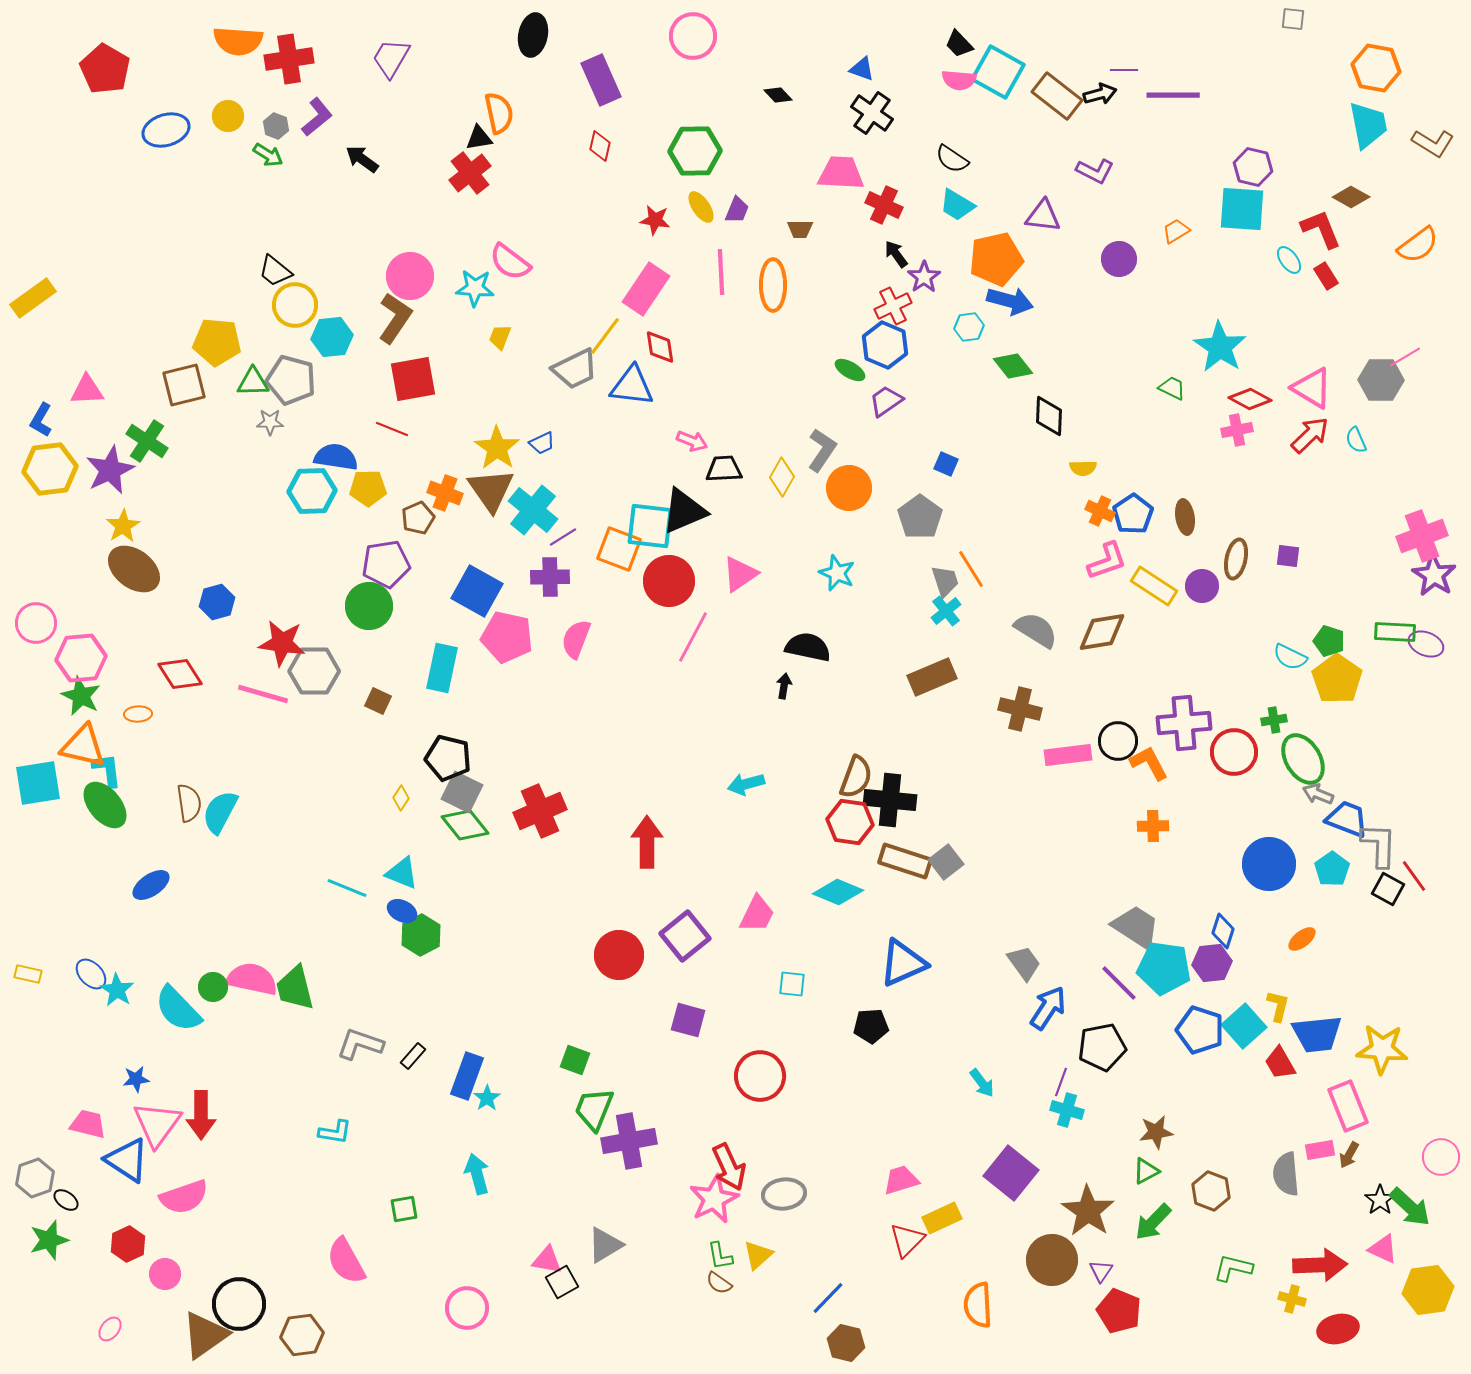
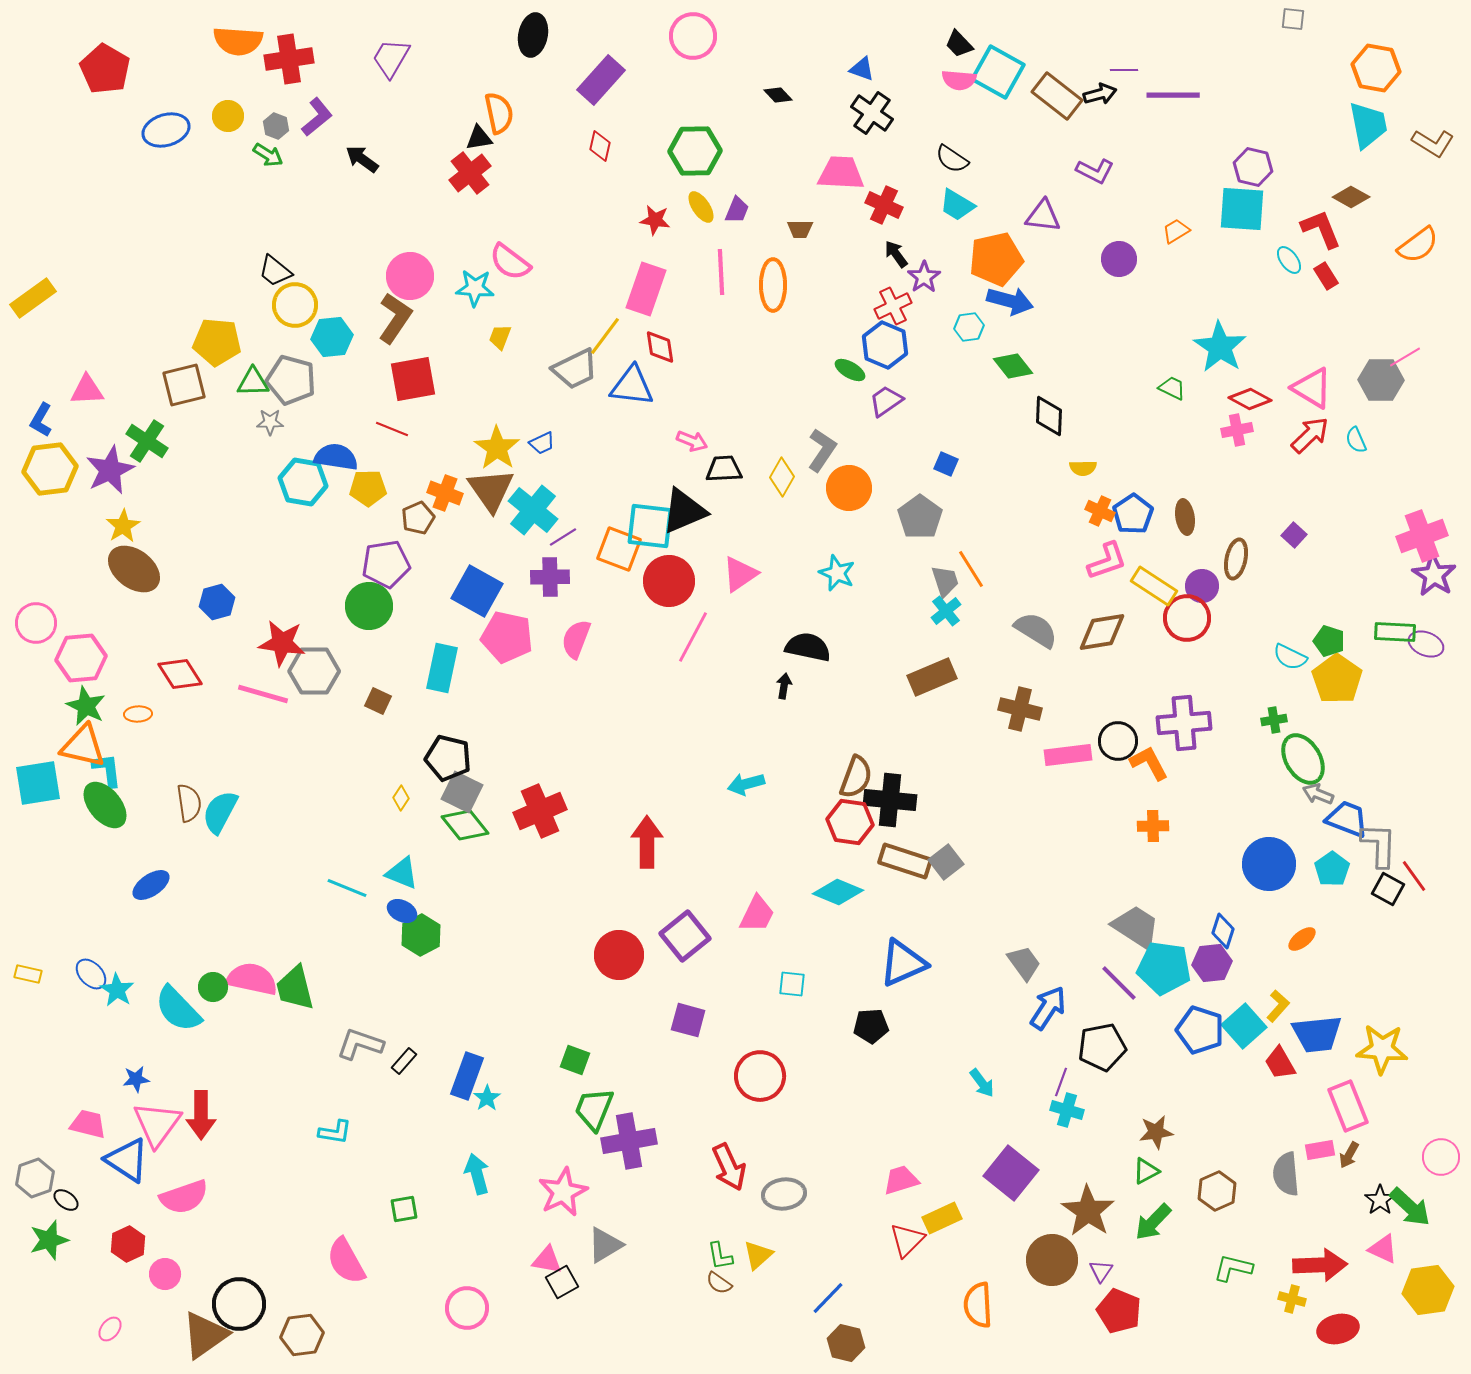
purple rectangle at (601, 80): rotated 66 degrees clockwise
pink rectangle at (646, 289): rotated 15 degrees counterclockwise
cyan hexagon at (312, 491): moved 9 px left, 9 px up; rotated 12 degrees clockwise
purple square at (1288, 556): moved 6 px right, 21 px up; rotated 35 degrees clockwise
green star at (81, 696): moved 5 px right, 10 px down
red circle at (1234, 752): moved 47 px left, 134 px up
yellow L-shape at (1278, 1006): rotated 28 degrees clockwise
black rectangle at (413, 1056): moved 9 px left, 5 px down
brown hexagon at (1211, 1191): moved 6 px right; rotated 15 degrees clockwise
pink star at (714, 1199): moved 151 px left, 7 px up
